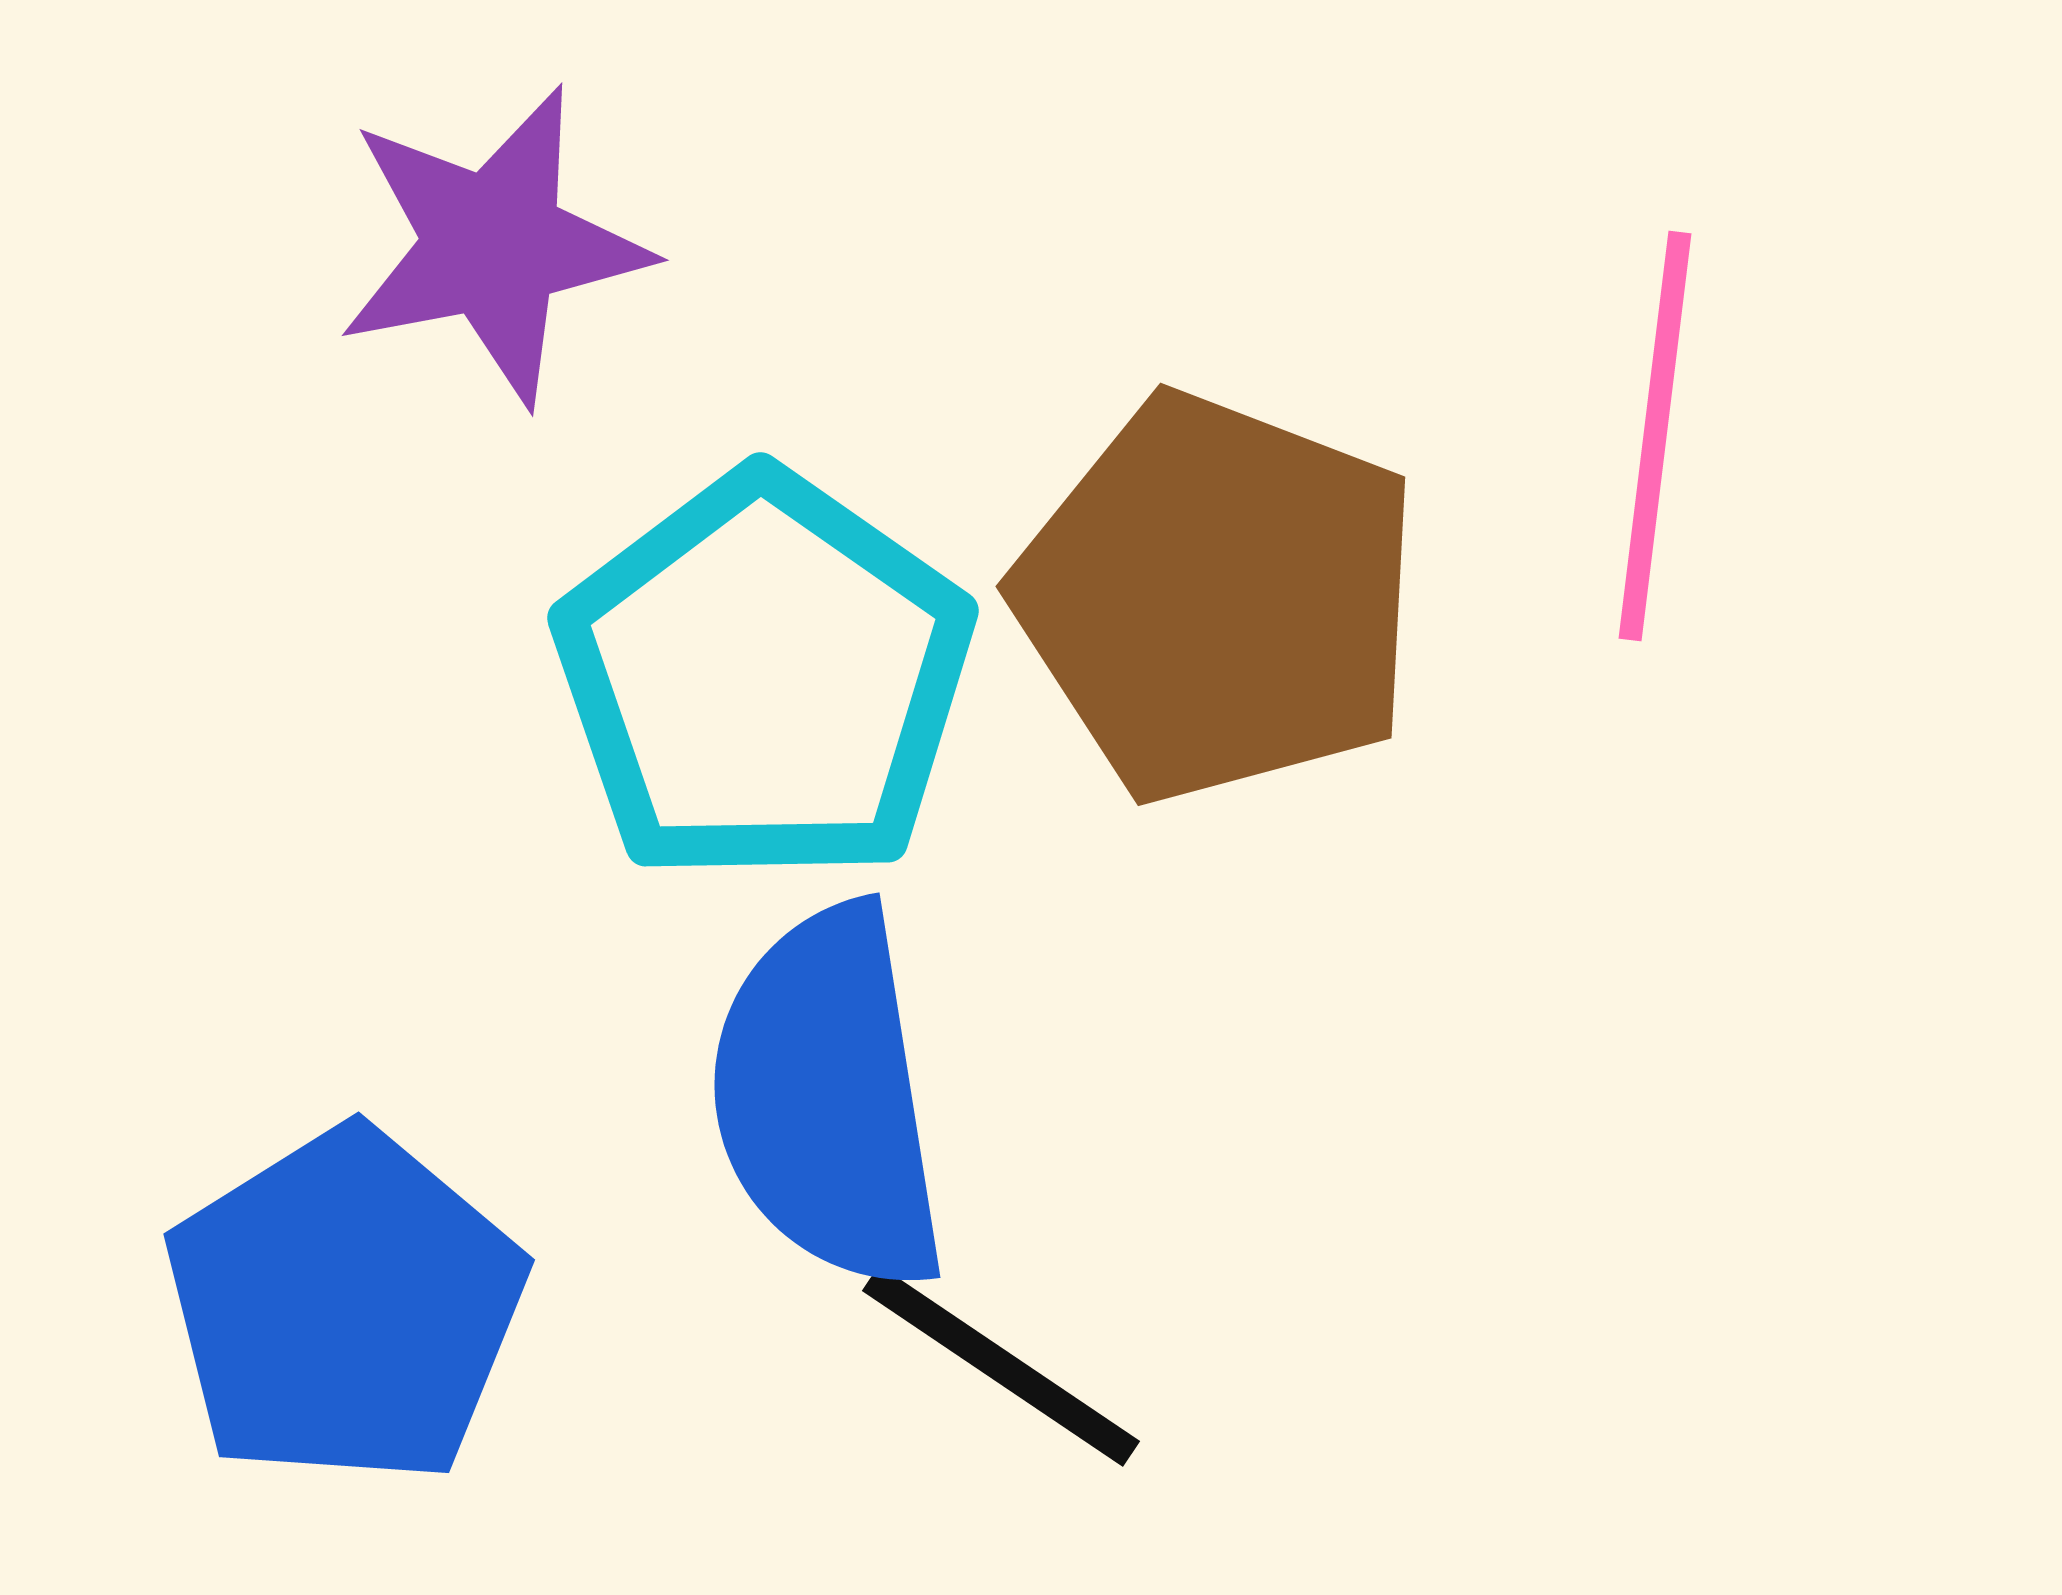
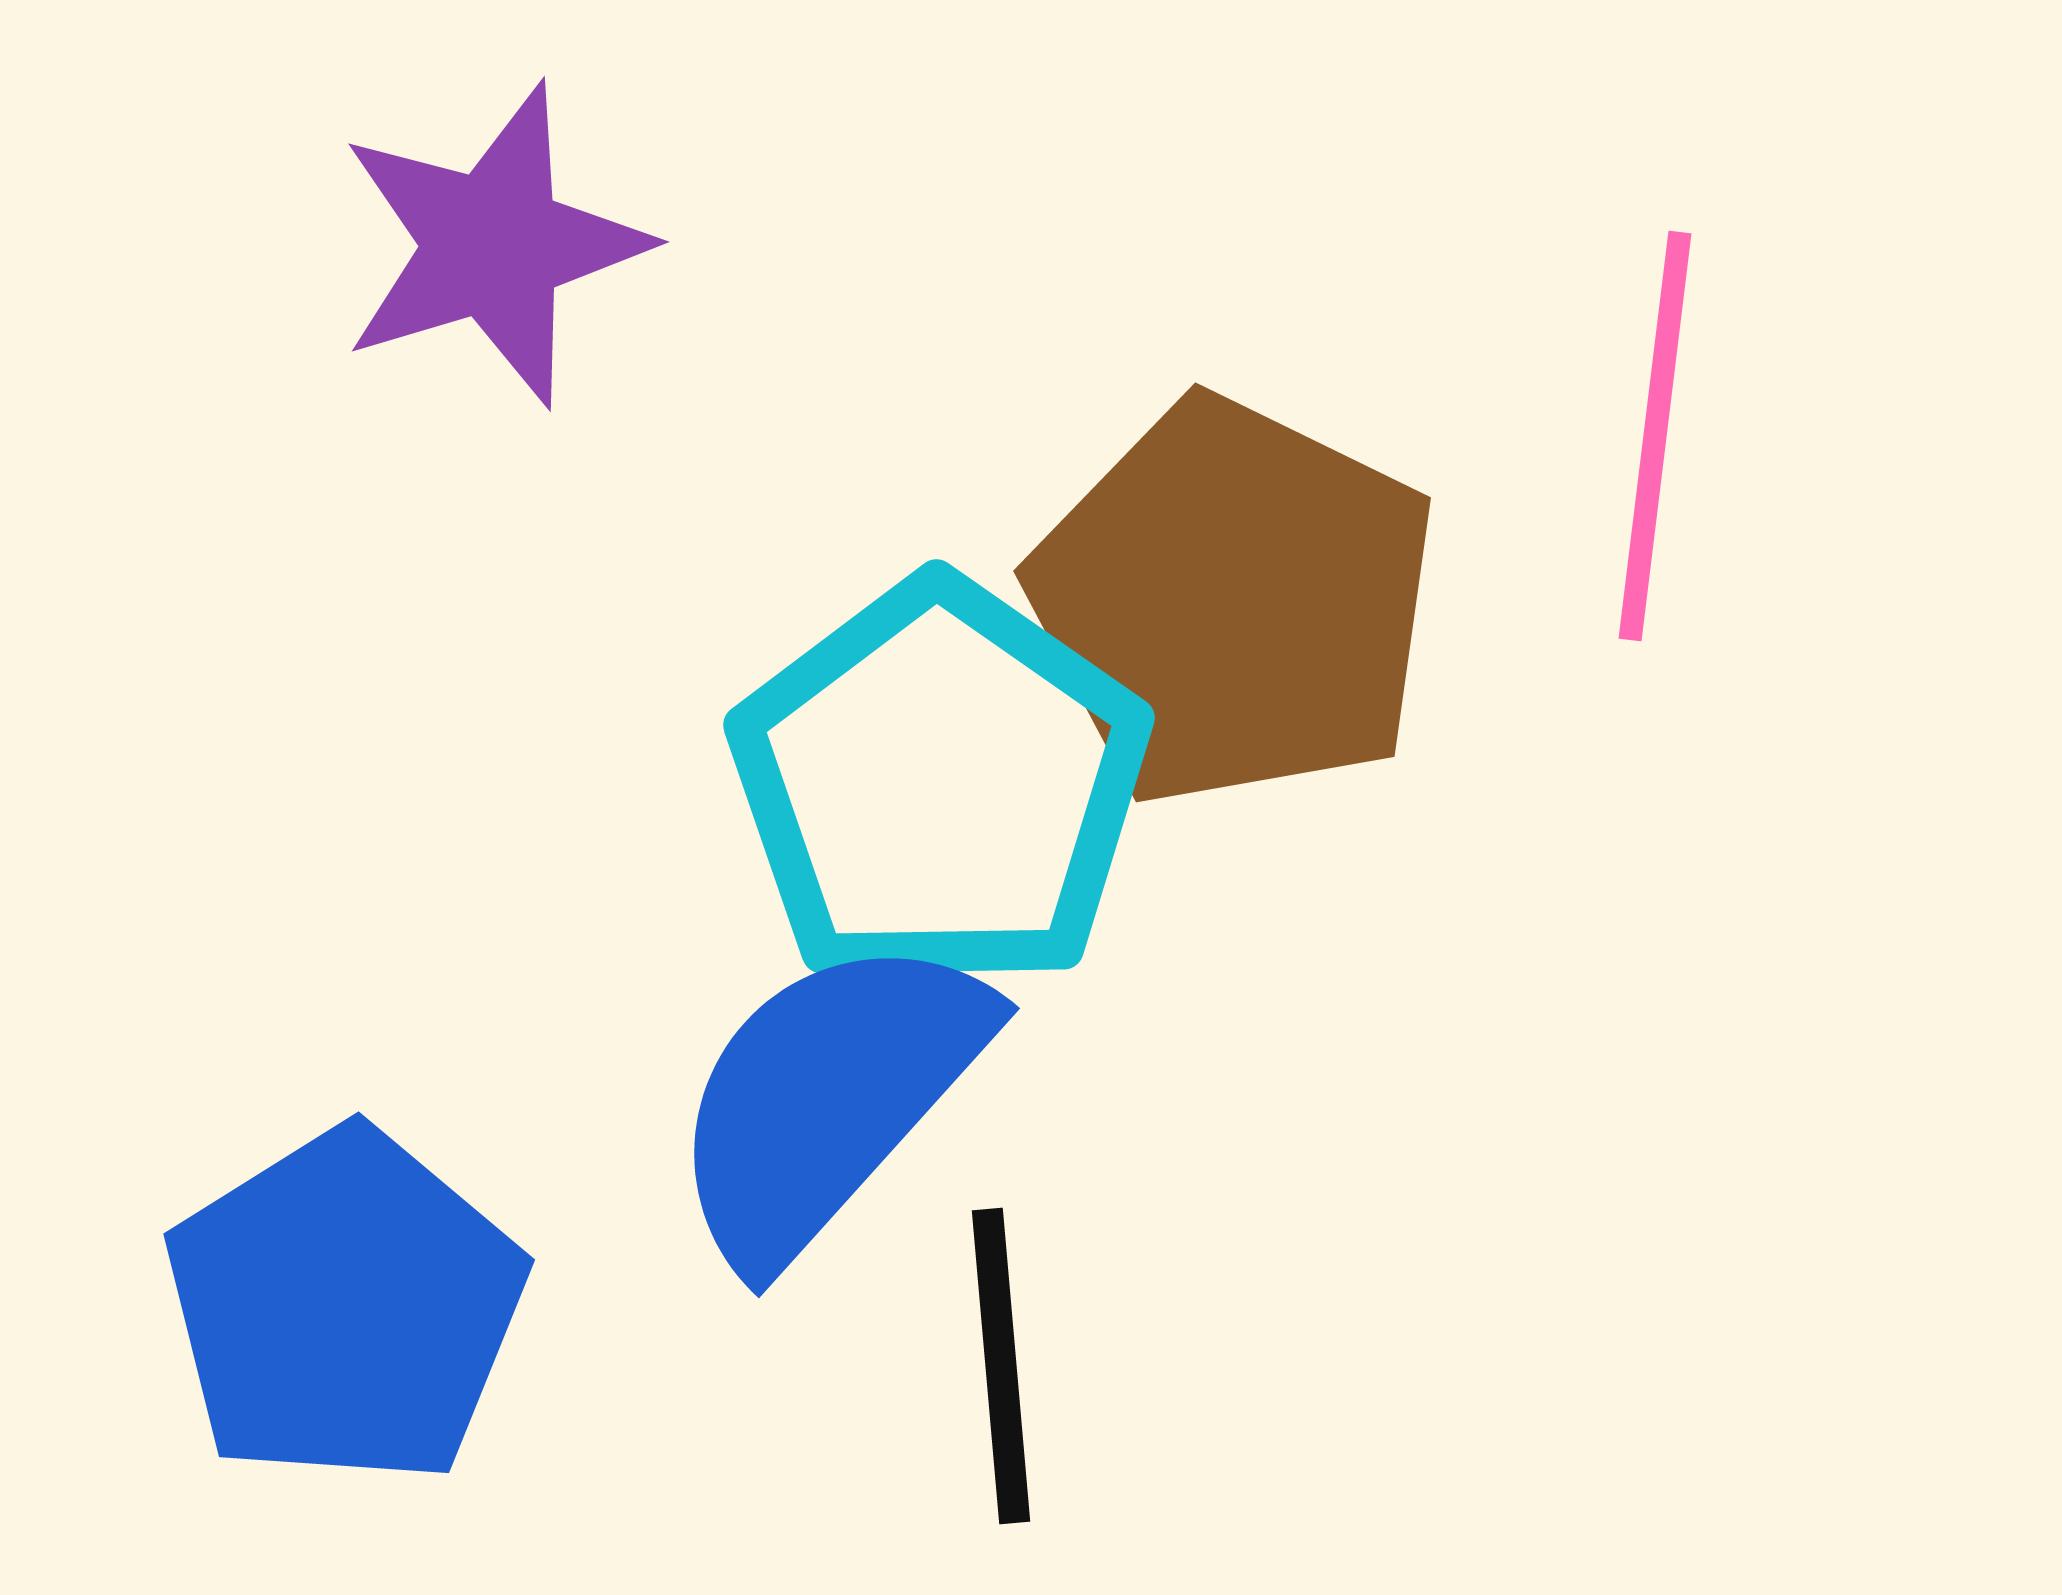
purple star: rotated 6 degrees counterclockwise
brown pentagon: moved 16 px right, 4 px down; rotated 5 degrees clockwise
cyan pentagon: moved 176 px right, 107 px down
blue semicircle: rotated 51 degrees clockwise
black line: rotated 51 degrees clockwise
